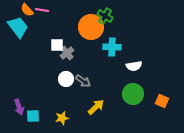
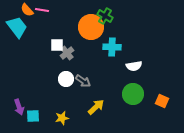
cyan trapezoid: moved 1 px left
